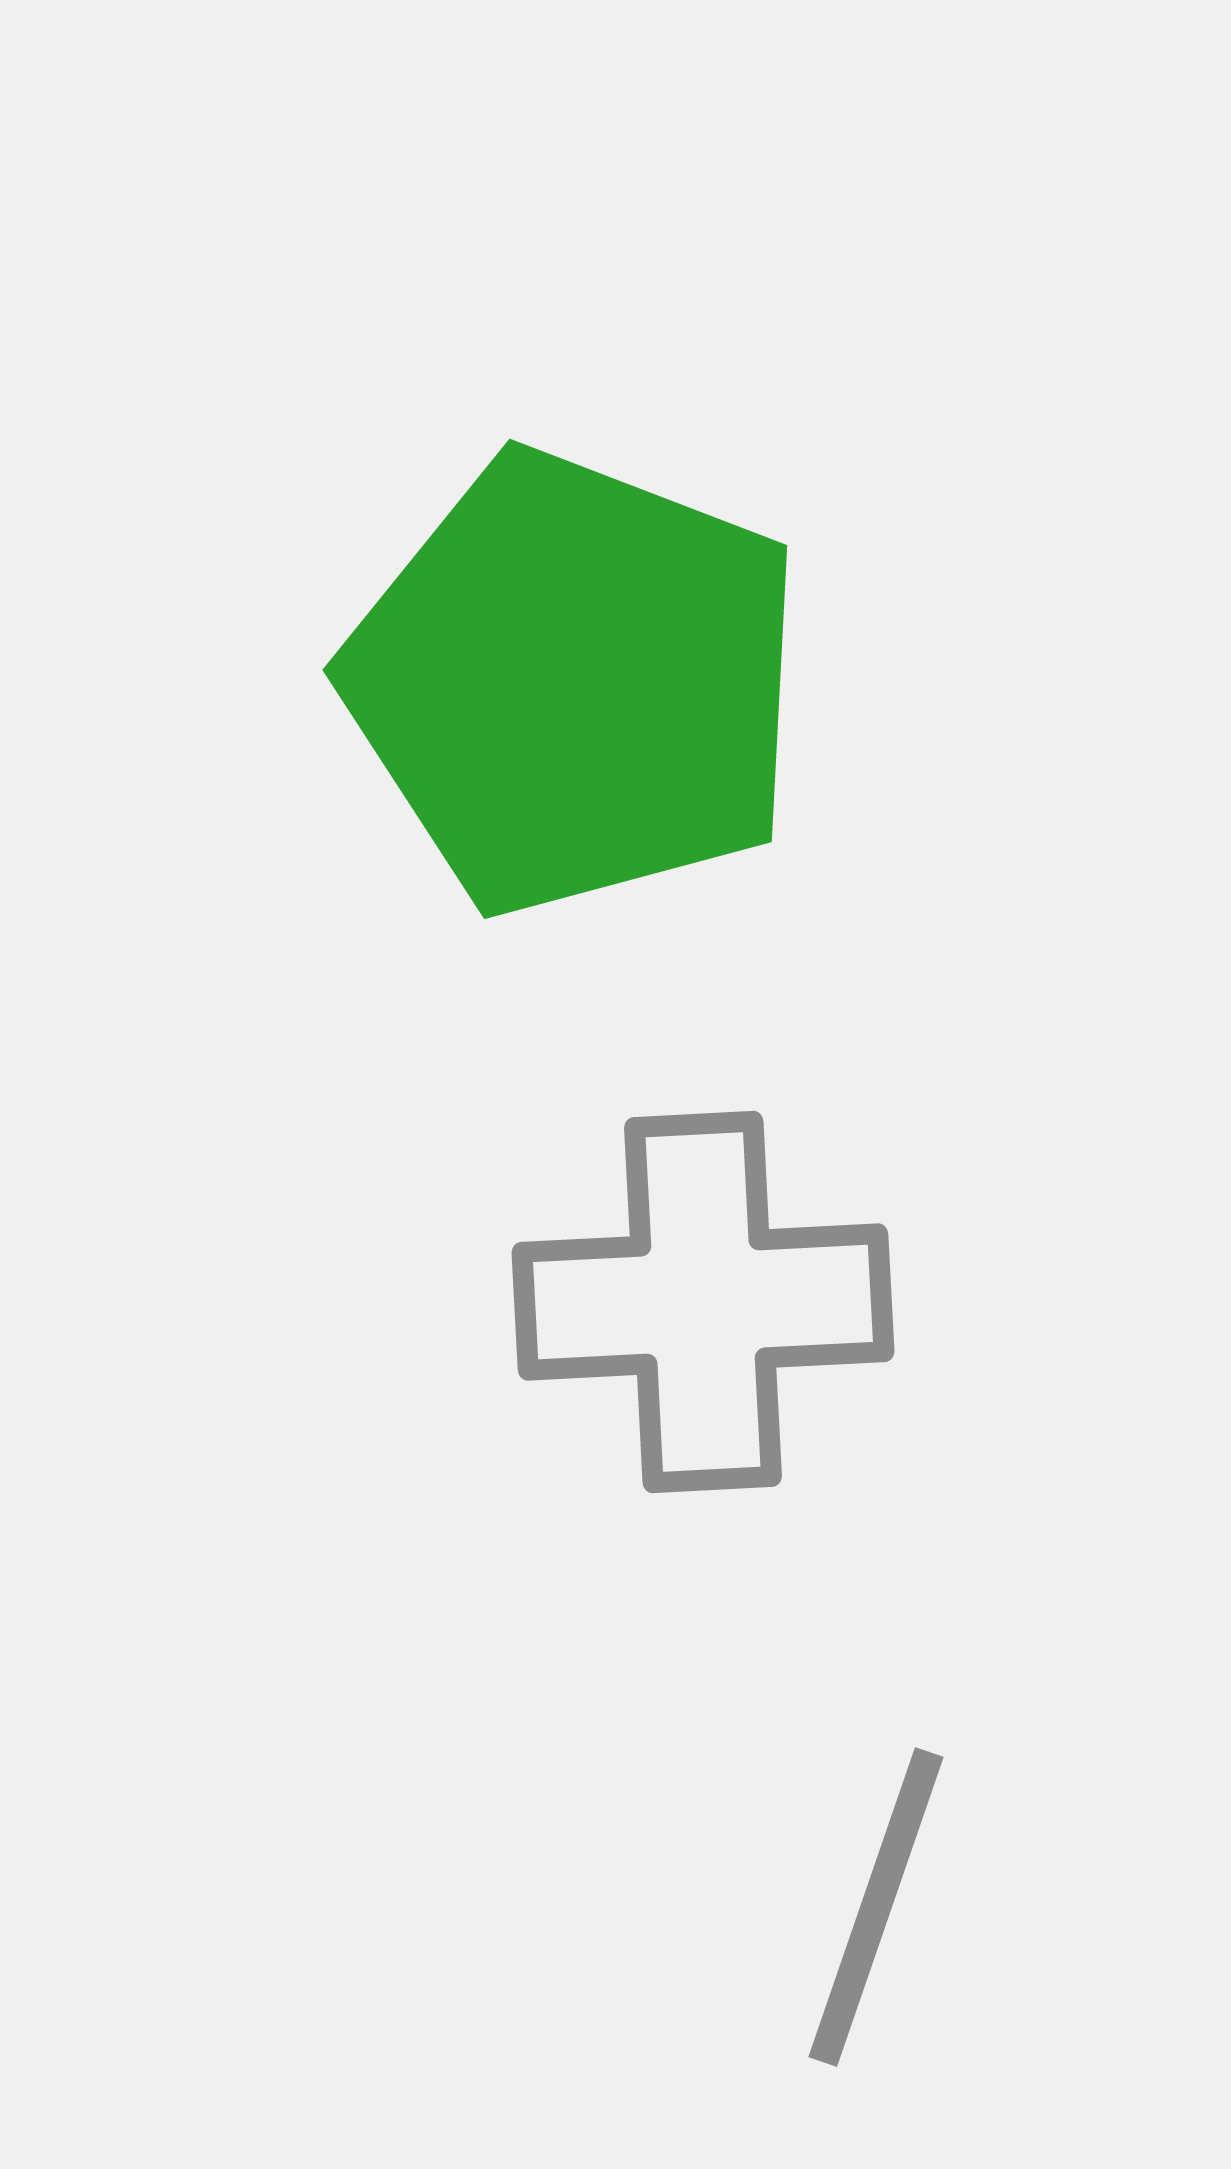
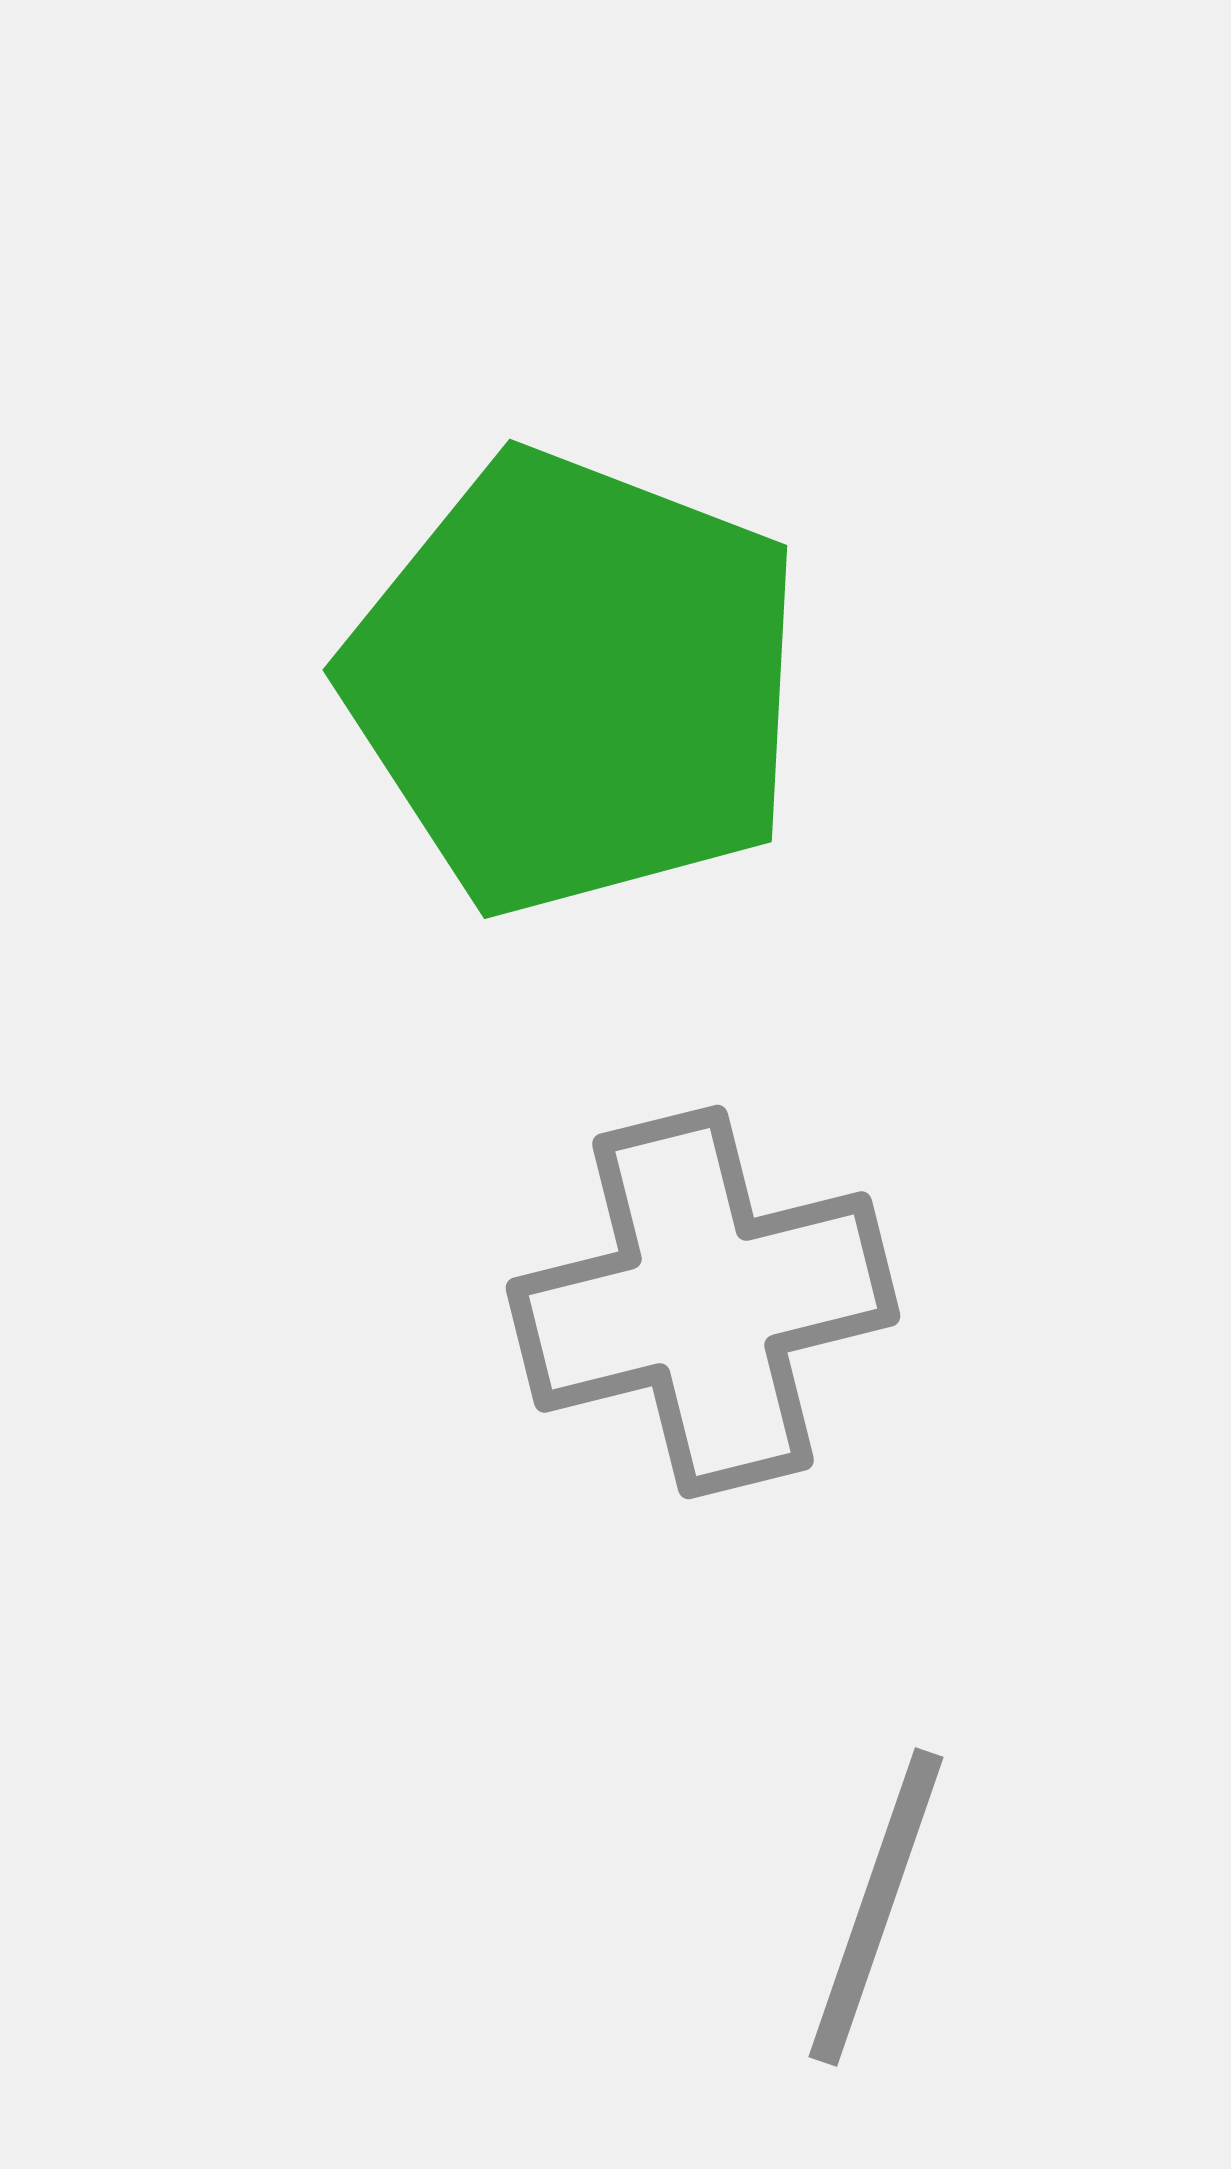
gray cross: rotated 11 degrees counterclockwise
